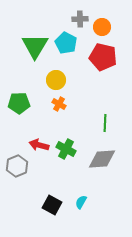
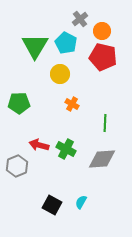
gray cross: rotated 35 degrees counterclockwise
orange circle: moved 4 px down
yellow circle: moved 4 px right, 6 px up
orange cross: moved 13 px right
